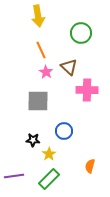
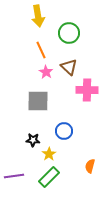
green circle: moved 12 px left
green rectangle: moved 2 px up
